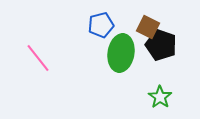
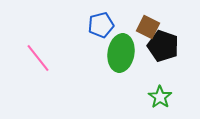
black pentagon: moved 2 px right, 1 px down
